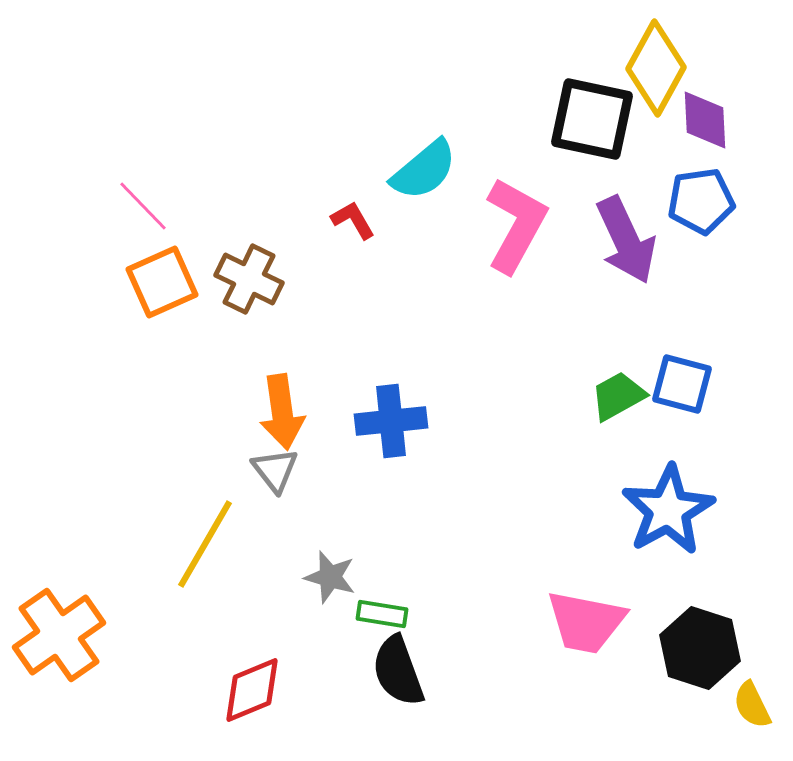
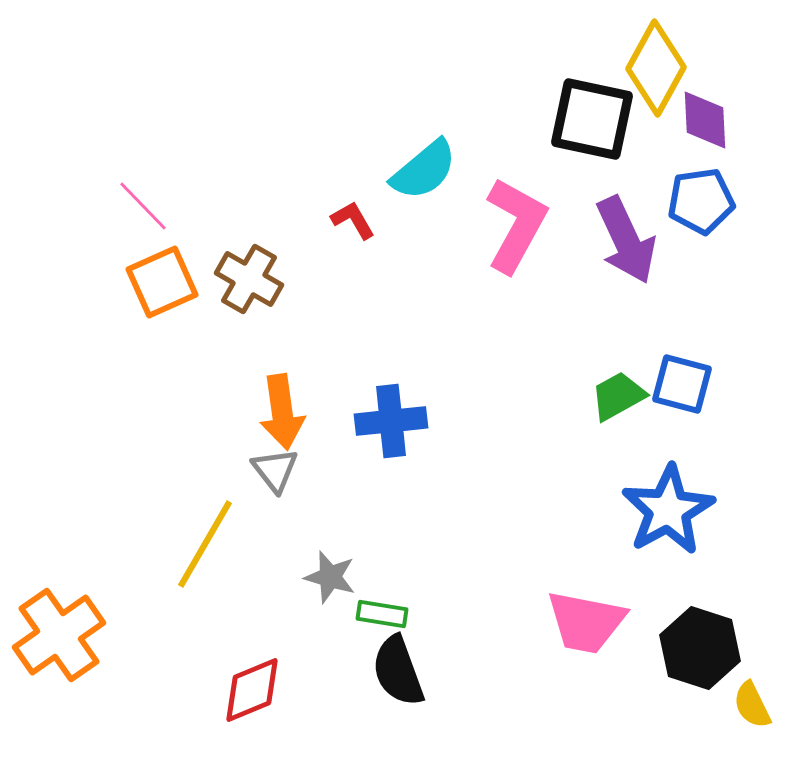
brown cross: rotated 4 degrees clockwise
